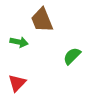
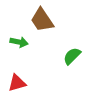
brown trapezoid: rotated 12 degrees counterclockwise
red triangle: rotated 30 degrees clockwise
